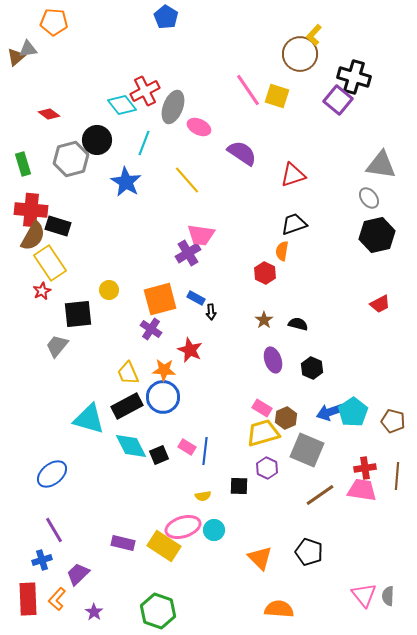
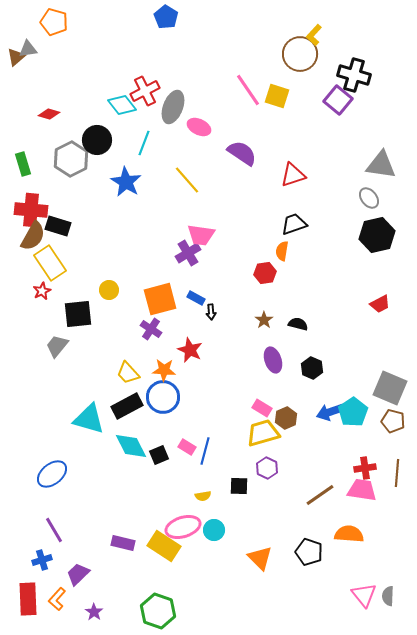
orange pentagon at (54, 22): rotated 12 degrees clockwise
black cross at (354, 77): moved 2 px up
red diamond at (49, 114): rotated 20 degrees counterclockwise
gray hexagon at (71, 159): rotated 12 degrees counterclockwise
red hexagon at (265, 273): rotated 25 degrees clockwise
yellow trapezoid at (128, 373): rotated 20 degrees counterclockwise
gray square at (307, 450): moved 83 px right, 62 px up
blue line at (205, 451): rotated 8 degrees clockwise
brown line at (397, 476): moved 3 px up
orange semicircle at (279, 609): moved 70 px right, 75 px up
